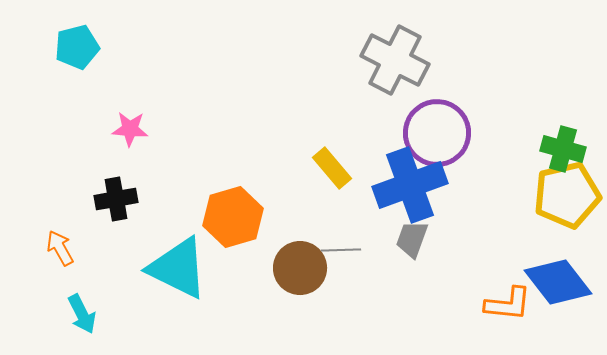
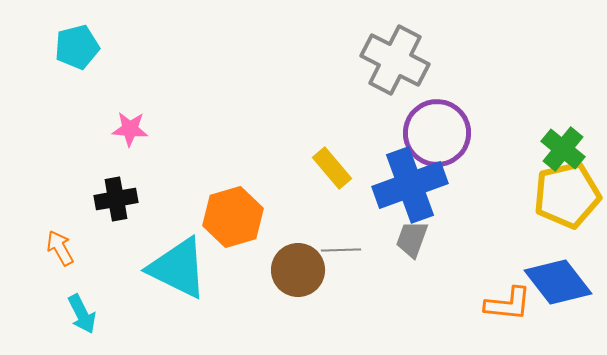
green cross: rotated 24 degrees clockwise
brown circle: moved 2 px left, 2 px down
